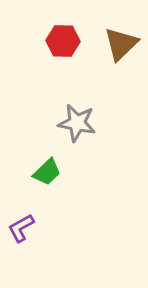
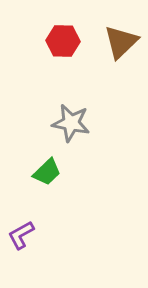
brown triangle: moved 2 px up
gray star: moved 6 px left
purple L-shape: moved 7 px down
